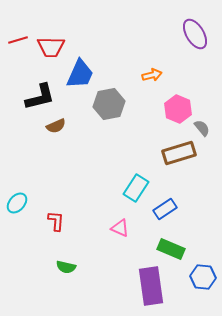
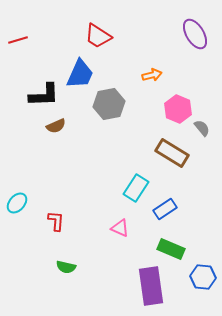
red trapezoid: moved 47 px right, 11 px up; rotated 32 degrees clockwise
black L-shape: moved 4 px right, 2 px up; rotated 12 degrees clockwise
brown rectangle: moved 7 px left; rotated 48 degrees clockwise
